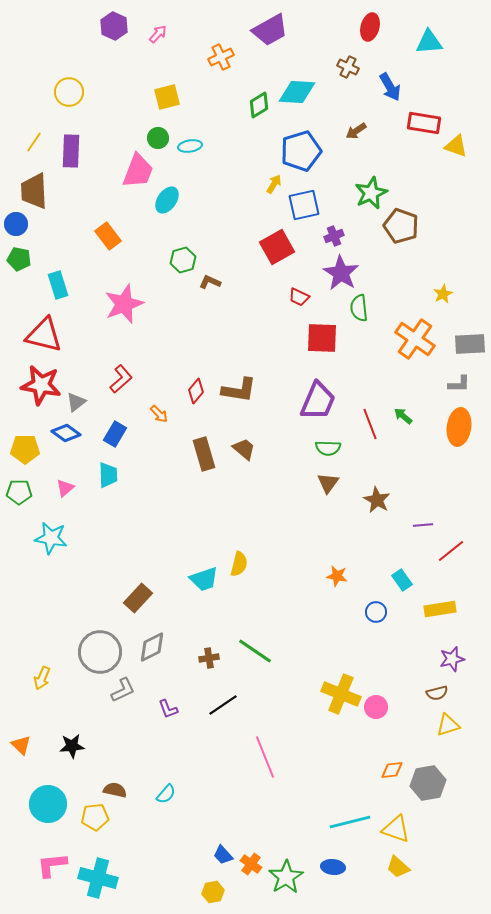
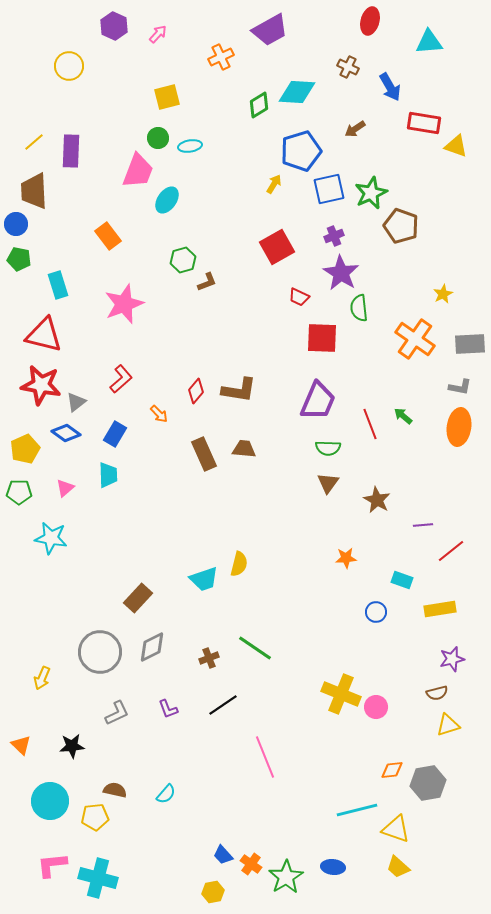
red ellipse at (370, 27): moved 6 px up
yellow circle at (69, 92): moved 26 px up
brown arrow at (356, 131): moved 1 px left, 2 px up
yellow line at (34, 142): rotated 15 degrees clockwise
blue square at (304, 205): moved 25 px right, 16 px up
brown L-shape at (210, 282): moved 3 px left; rotated 135 degrees clockwise
gray L-shape at (459, 384): moved 1 px right, 3 px down; rotated 10 degrees clockwise
yellow pentagon at (25, 449): rotated 24 degrees counterclockwise
brown trapezoid at (244, 449): rotated 35 degrees counterclockwise
brown rectangle at (204, 454): rotated 8 degrees counterclockwise
orange star at (337, 576): moved 9 px right, 18 px up; rotated 15 degrees counterclockwise
cyan rectangle at (402, 580): rotated 35 degrees counterclockwise
green line at (255, 651): moved 3 px up
brown cross at (209, 658): rotated 12 degrees counterclockwise
gray L-shape at (123, 690): moved 6 px left, 23 px down
cyan circle at (48, 804): moved 2 px right, 3 px up
cyan line at (350, 822): moved 7 px right, 12 px up
